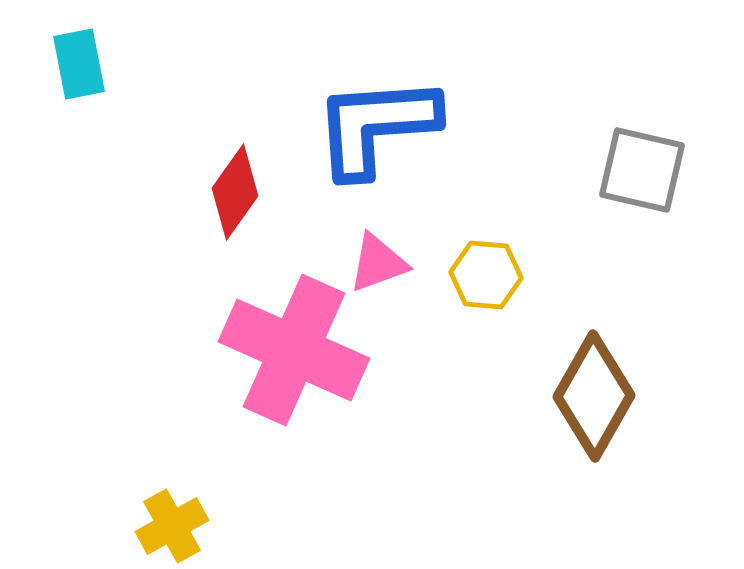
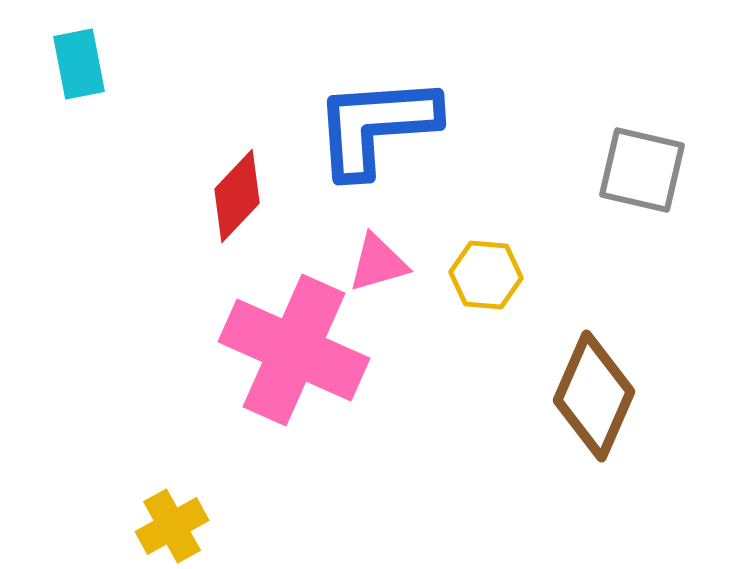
red diamond: moved 2 px right, 4 px down; rotated 8 degrees clockwise
pink triangle: rotated 4 degrees clockwise
brown diamond: rotated 6 degrees counterclockwise
